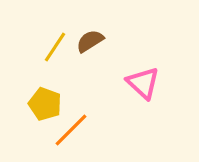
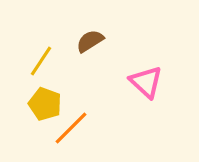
yellow line: moved 14 px left, 14 px down
pink triangle: moved 3 px right, 1 px up
orange line: moved 2 px up
